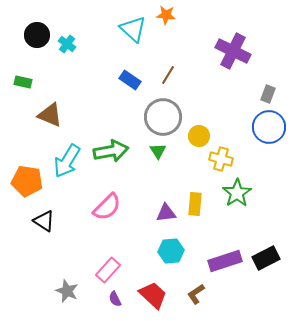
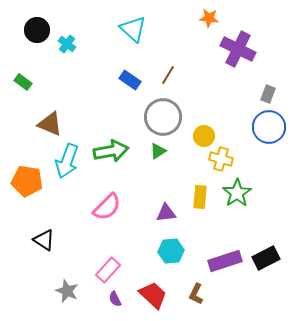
orange star: moved 43 px right, 3 px down
black circle: moved 5 px up
purple cross: moved 5 px right, 2 px up
green rectangle: rotated 24 degrees clockwise
brown triangle: moved 9 px down
yellow circle: moved 5 px right
green triangle: rotated 30 degrees clockwise
cyan arrow: rotated 12 degrees counterclockwise
yellow rectangle: moved 5 px right, 7 px up
black triangle: moved 19 px down
brown L-shape: rotated 30 degrees counterclockwise
